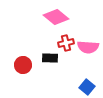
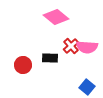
red cross: moved 5 px right, 3 px down; rotated 28 degrees counterclockwise
pink semicircle: moved 1 px left
